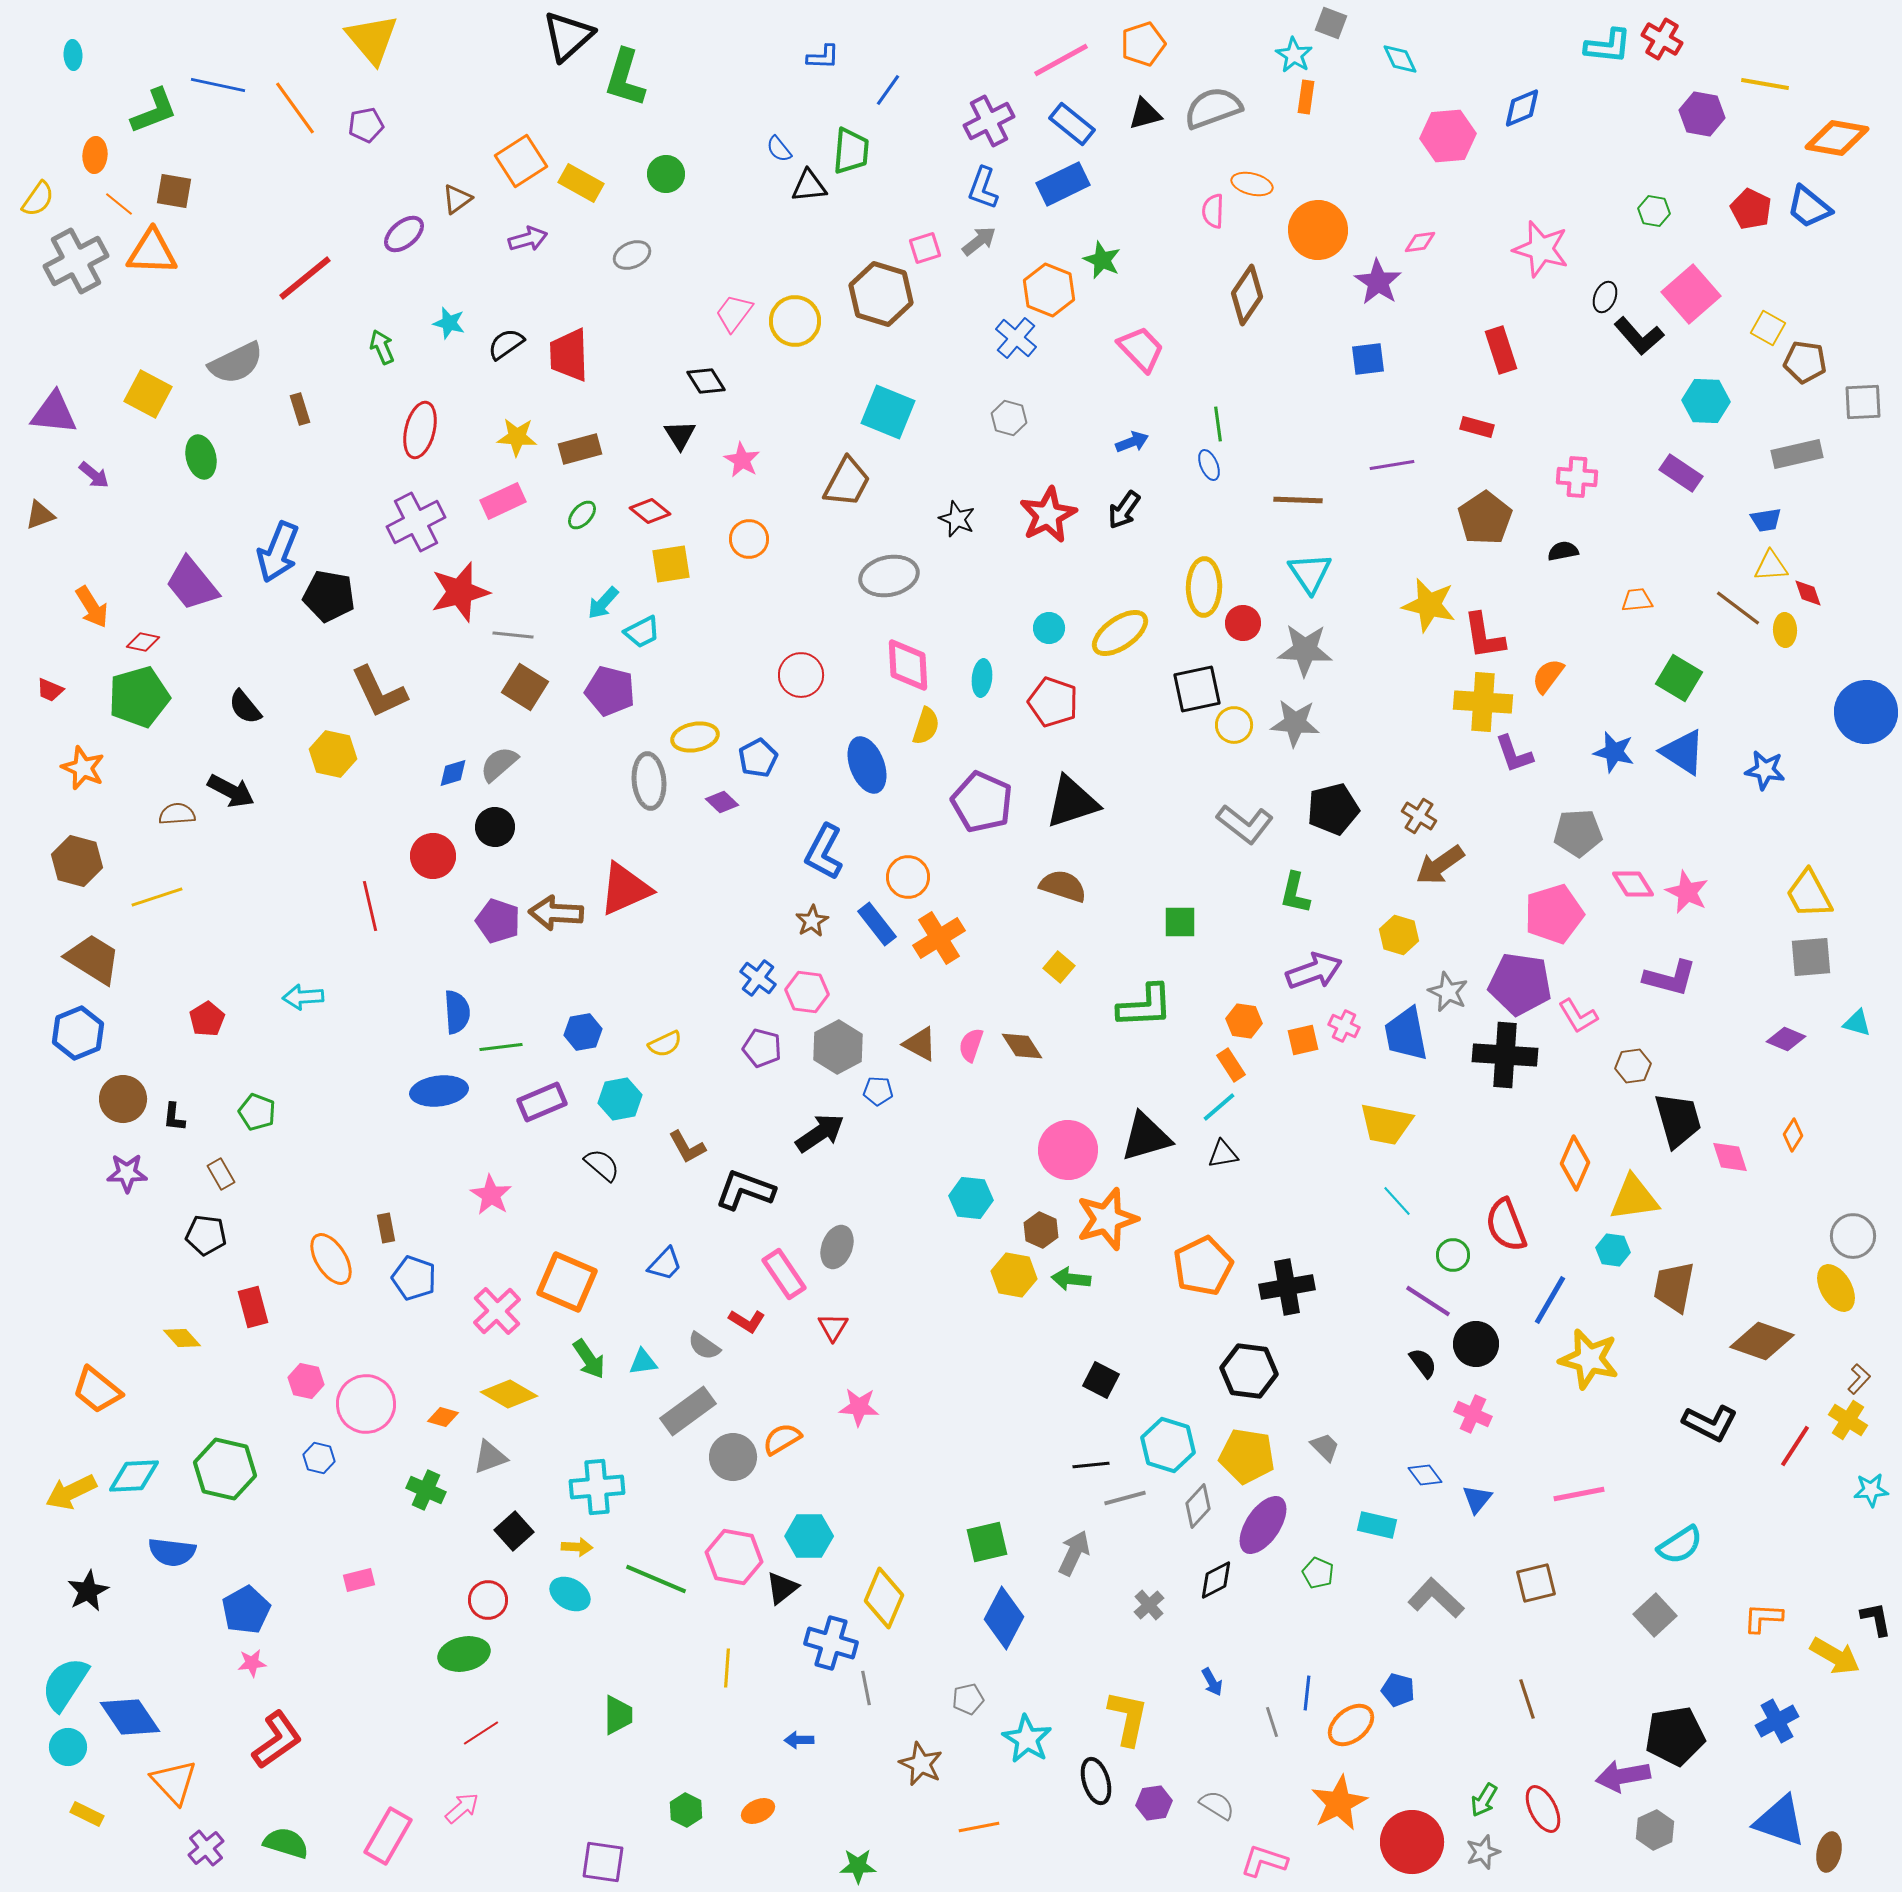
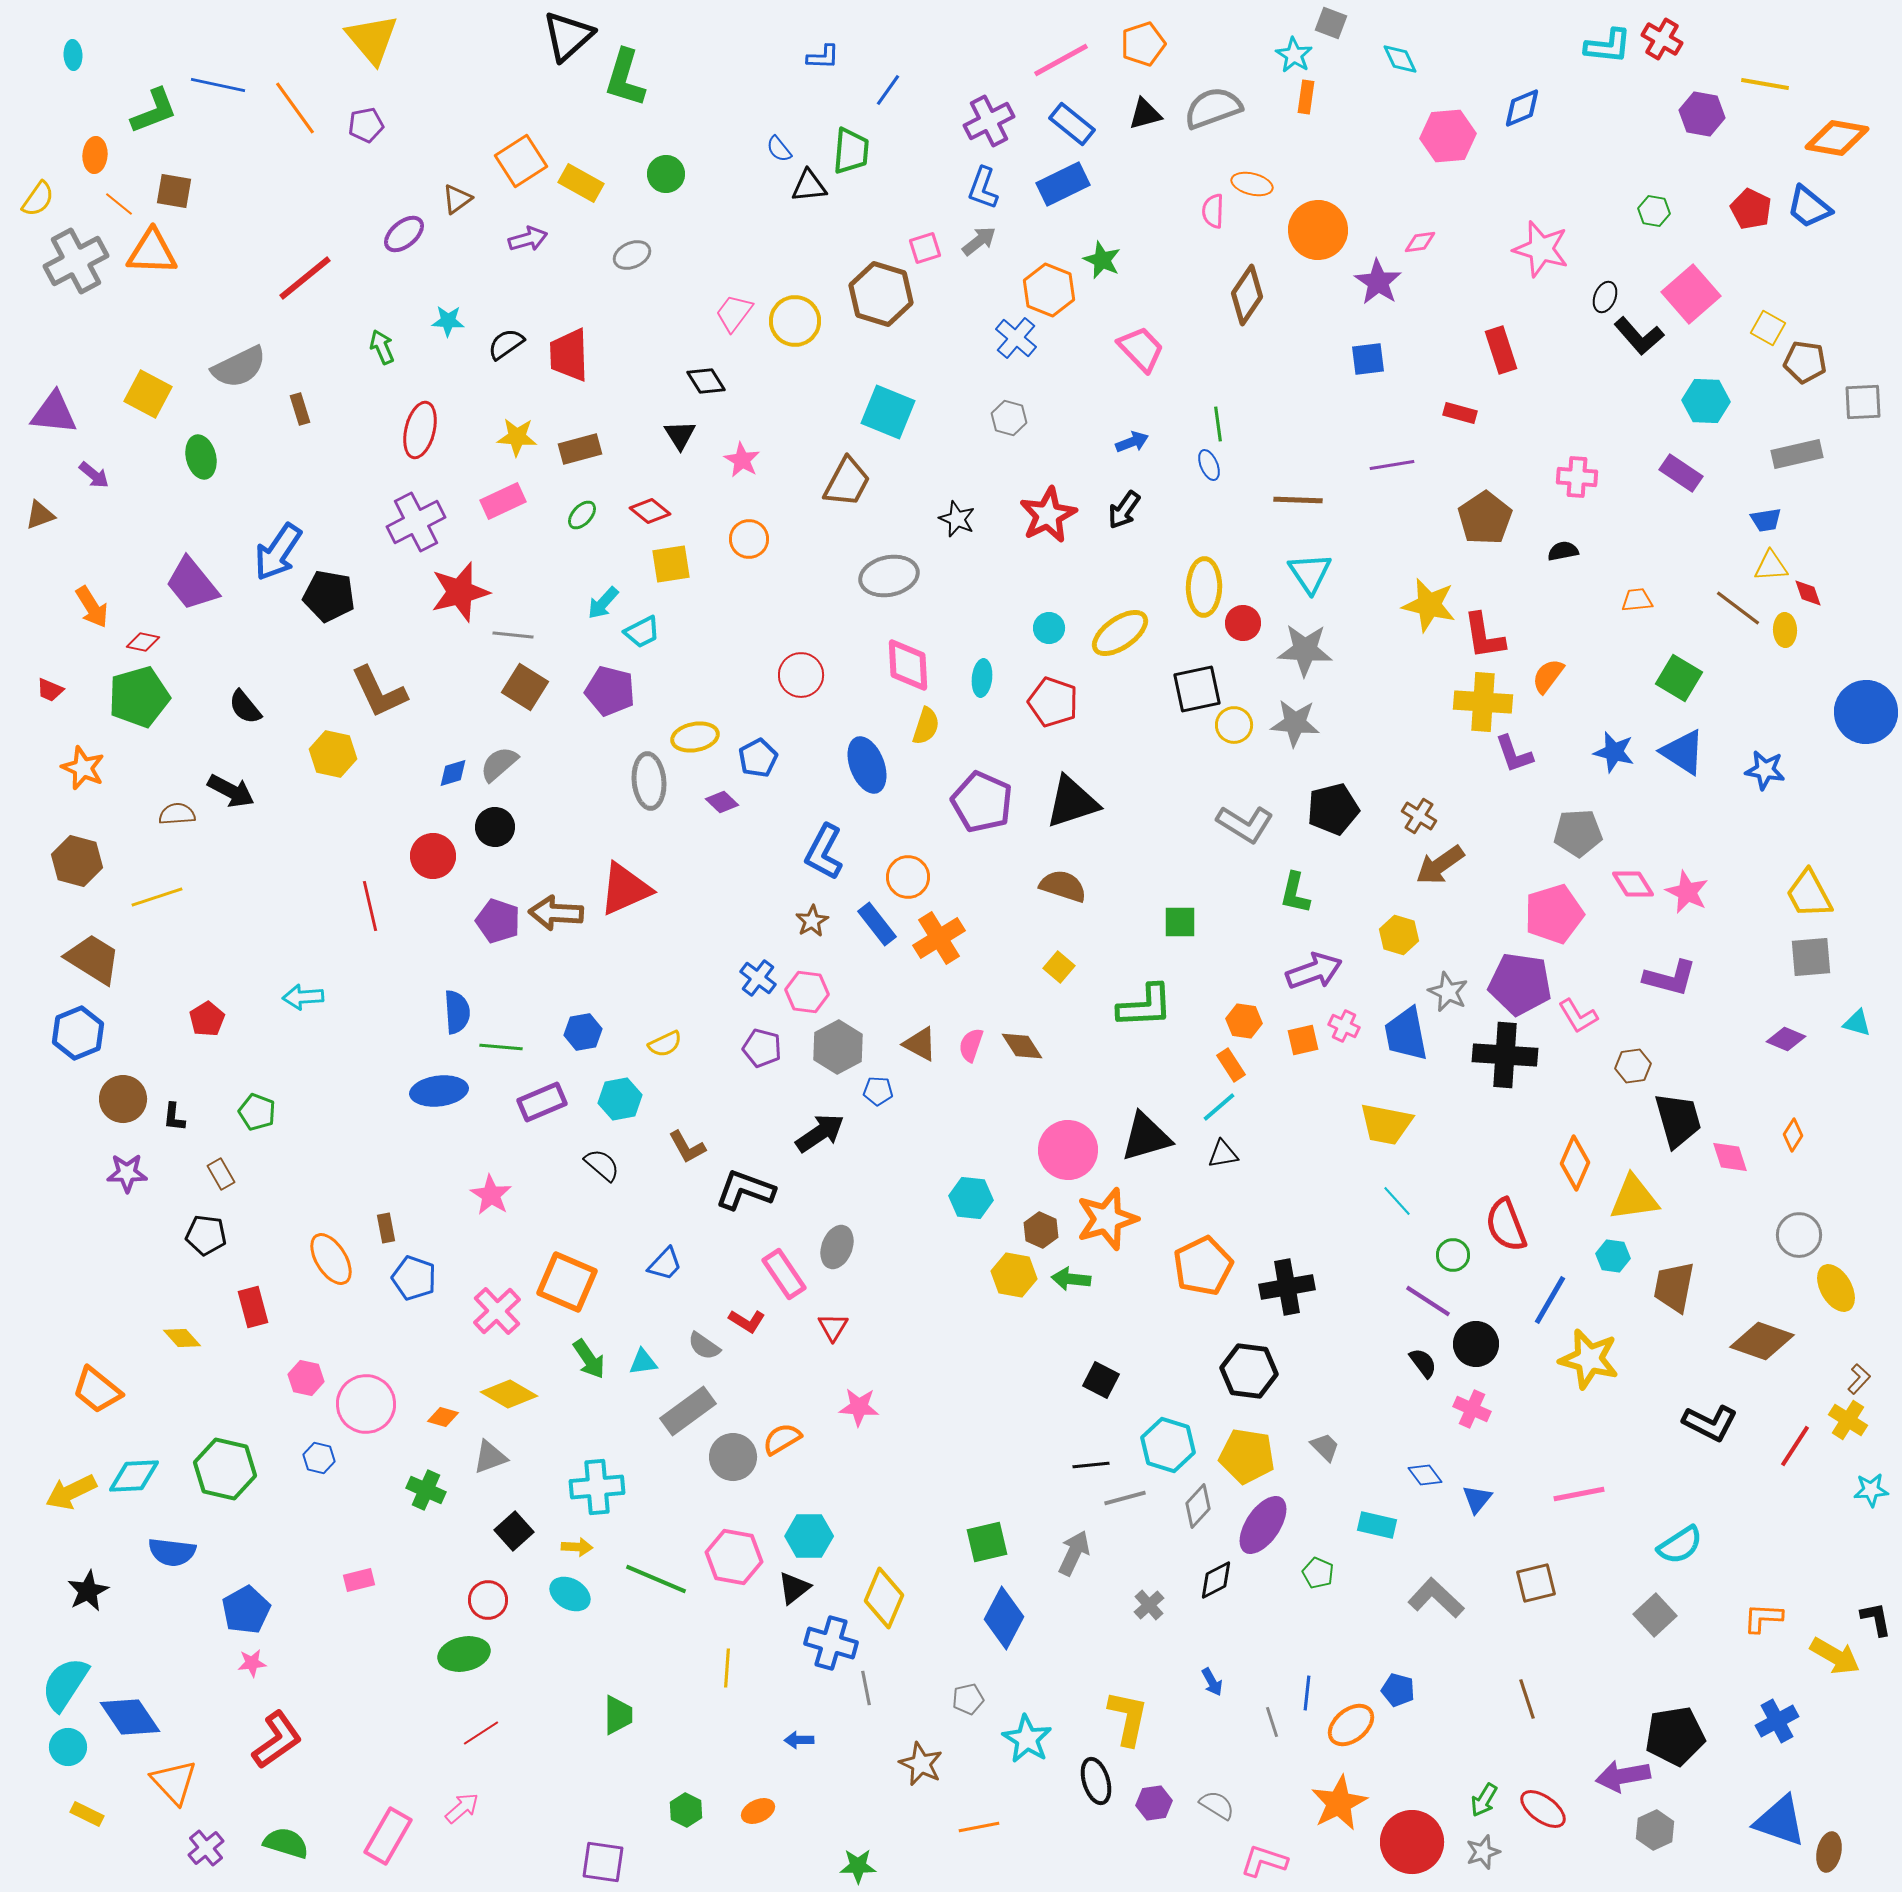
cyan star at (449, 323): moved 1 px left, 2 px up; rotated 12 degrees counterclockwise
gray semicircle at (236, 363): moved 3 px right, 4 px down
red rectangle at (1477, 427): moved 17 px left, 14 px up
blue arrow at (278, 552): rotated 12 degrees clockwise
gray L-shape at (1245, 824): rotated 6 degrees counterclockwise
green line at (501, 1047): rotated 12 degrees clockwise
gray circle at (1853, 1236): moved 54 px left, 1 px up
cyan hexagon at (1613, 1250): moved 6 px down
pink hexagon at (306, 1381): moved 3 px up
pink cross at (1473, 1414): moved 1 px left, 5 px up
black triangle at (782, 1588): moved 12 px right
red ellipse at (1543, 1809): rotated 27 degrees counterclockwise
